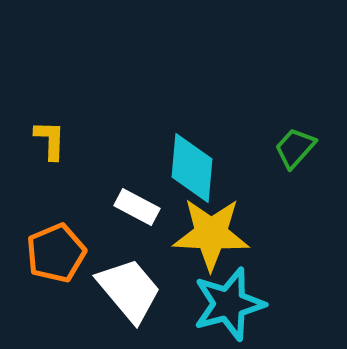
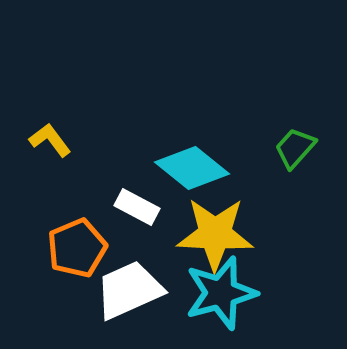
yellow L-shape: rotated 39 degrees counterclockwise
cyan diamond: rotated 56 degrees counterclockwise
yellow star: moved 4 px right
orange pentagon: moved 21 px right, 5 px up
white trapezoid: rotated 74 degrees counterclockwise
cyan star: moved 8 px left, 11 px up
